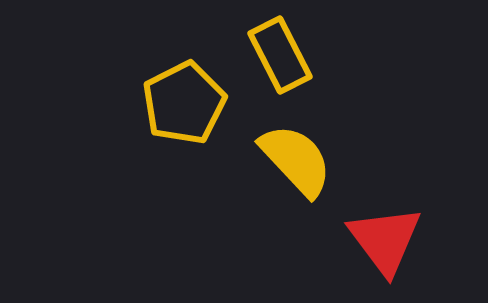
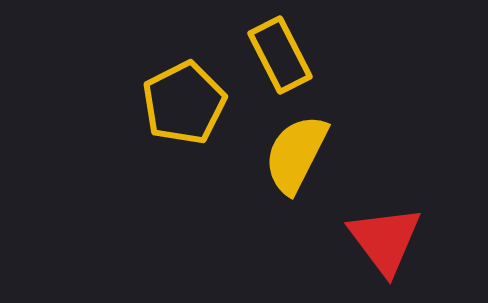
yellow semicircle: moved 6 px up; rotated 110 degrees counterclockwise
